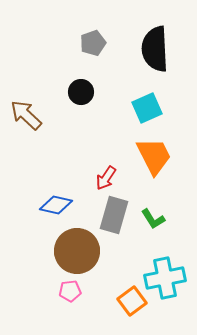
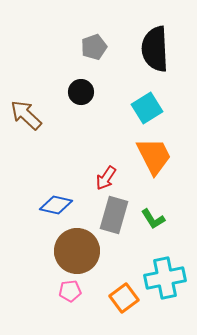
gray pentagon: moved 1 px right, 4 px down
cyan square: rotated 8 degrees counterclockwise
orange square: moved 8 px left, 3 px up
